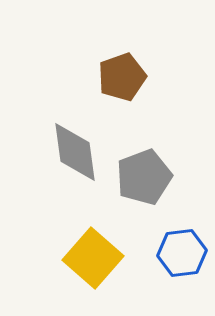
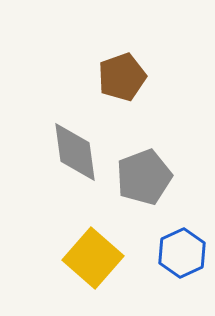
blue hexagon: rotated 18 degrees counterclockwise
